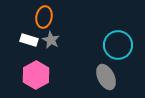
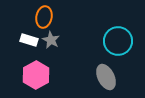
cyan circle: moved 4 px up
